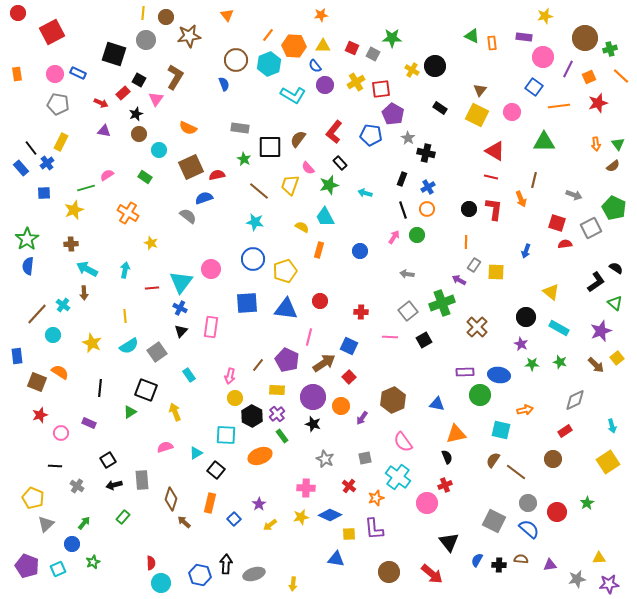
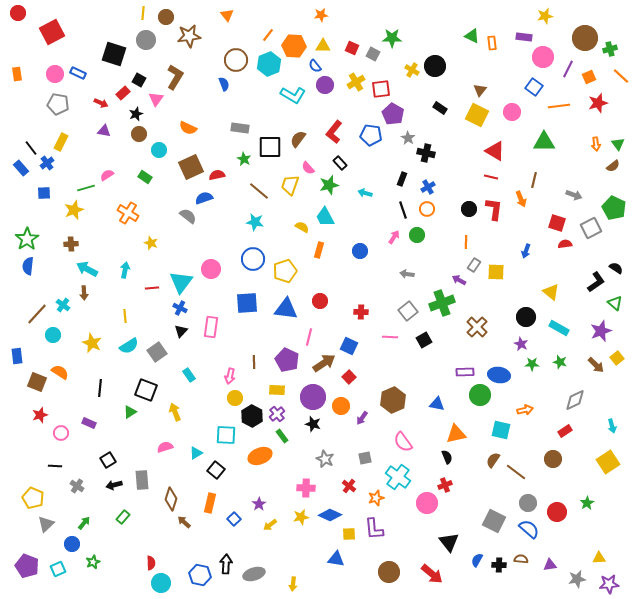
brown line at (258, 365): moved 4 px left, 3 px up; rotated 40 degrees counterclockwise
